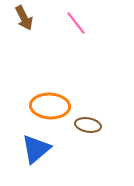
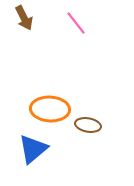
orange ellipse: moved 3 px down
blue triangle: moved 3 px left
